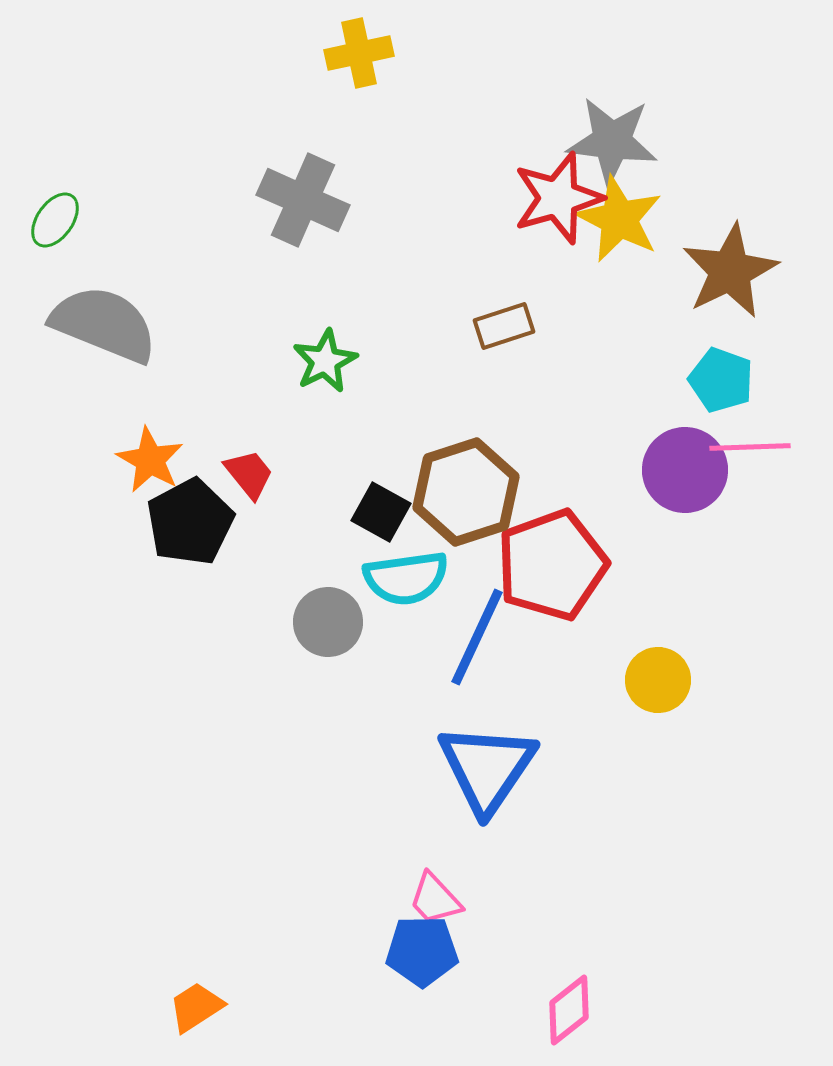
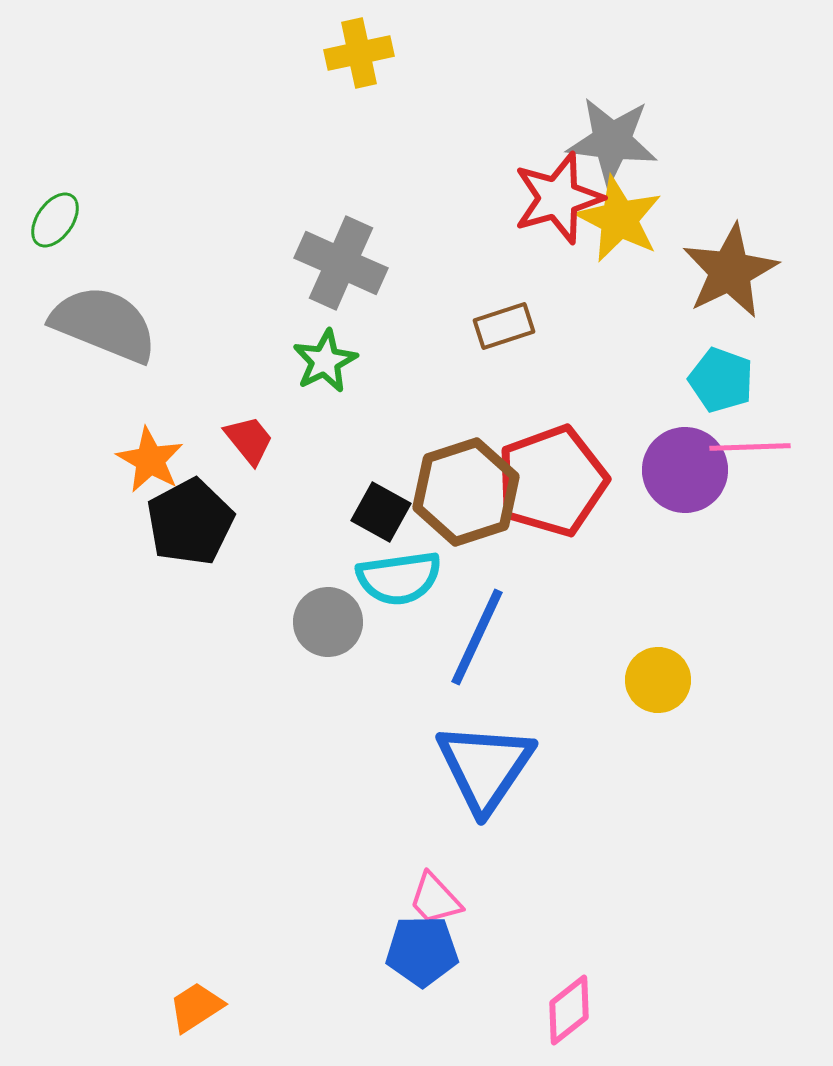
gray cross: moved 38 px right, 63 px down
red trapezoid: moved 34 px up
red pentagon: moved 84 px up
cyan semicircle: moved 7 px left
blue triangle: moved 2 px left, 1 px up
